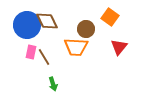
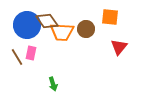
orange square: rotated 30 degrees counterclockwise
brown diamond: rotated 10 degrees counterclockwise
orange trapezoid: moved 14 px left, 15 px up
pink rectangle: moved 1 px down
brown line: moved 27 px left
